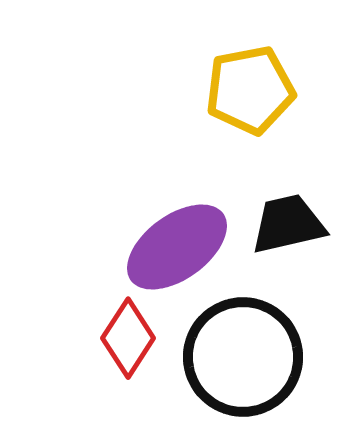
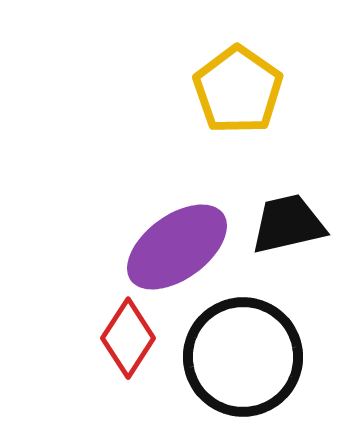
yellow pentagon: moved 12 px left; rotated 26 degrees counterclockwise
